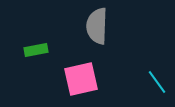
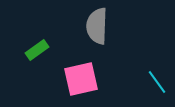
green rectangle: moved 1 px right; rotated 25 degrees counterclockwise
